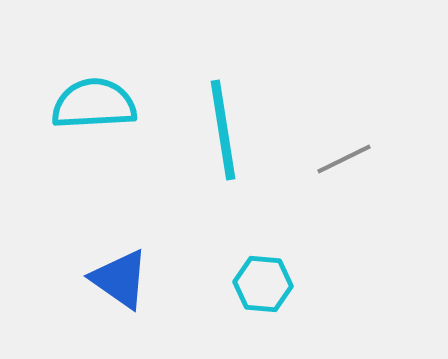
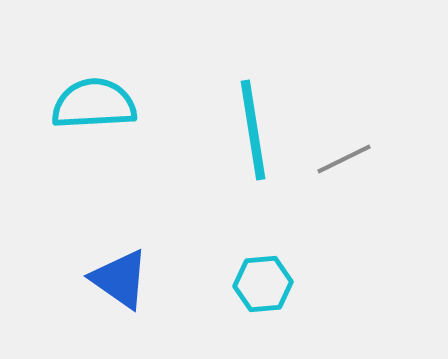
cyan line: moved 30 px right
cyan hexagon: rotated 10 degrees counterclockwise
